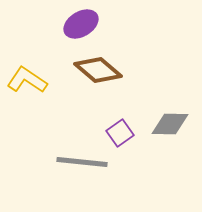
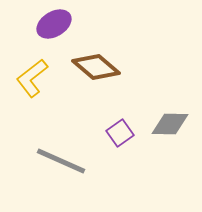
purple ellipse: moved 27 px left
brown diamond: moved 2 px left, 3 px up
yellow L-shape: moved 5 px right, 2 px up; rotated 72 degrees counterclockwise
gray line: moved 21 px left, 1 px up; rotated 18 degrees clockwise
